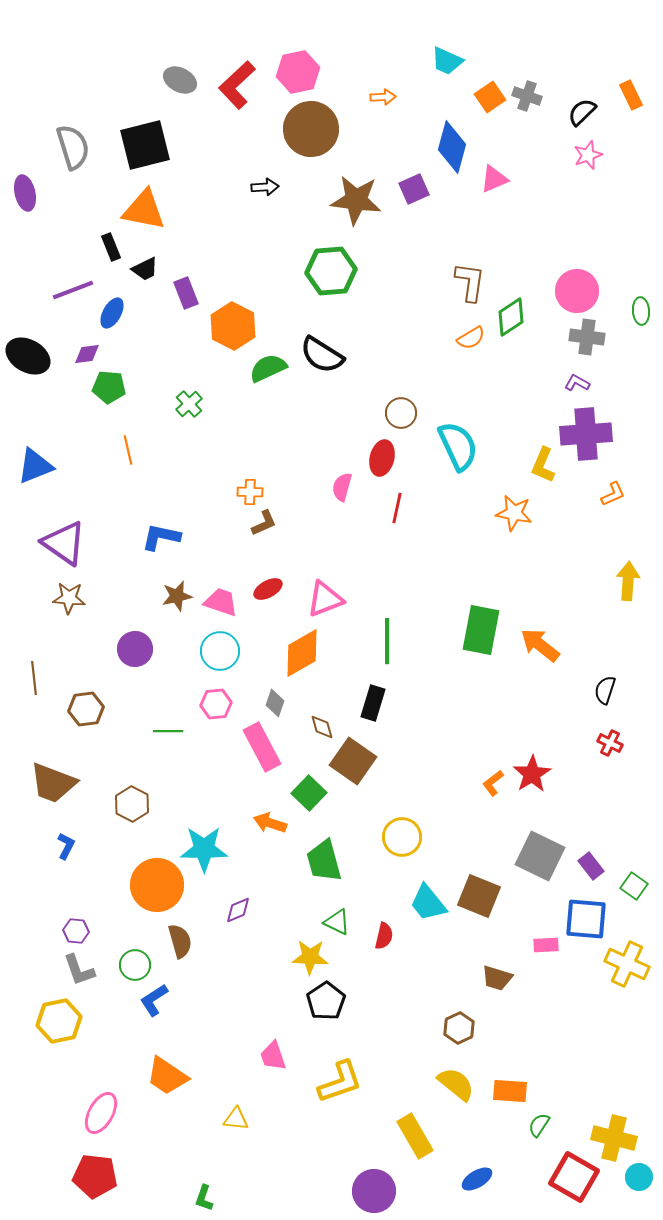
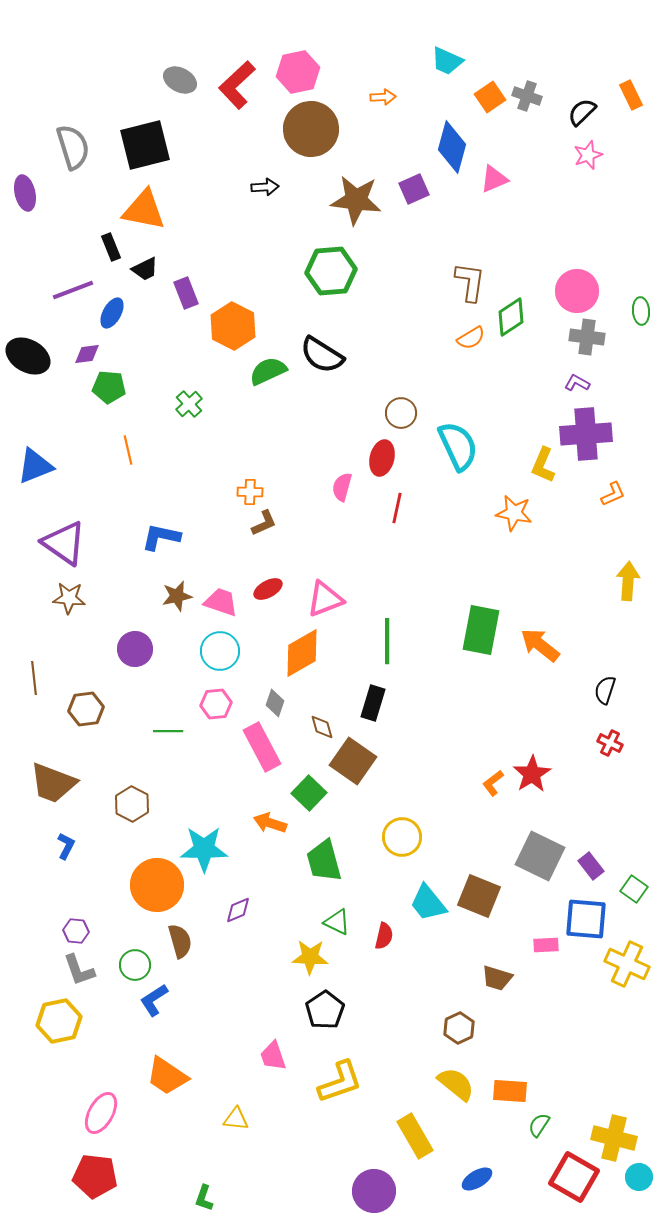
green semicircle at (268, 368): moved 3 px down
green square at (634, 886): moved 3 px down
black pentagon at (326, 1001): moved 1 px left, 9 px down
